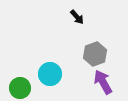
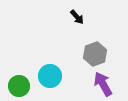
cyan circle: moved 2 px down
purple arrow: moved 2 px down
green circle: moved 1 px left, 2 px up
